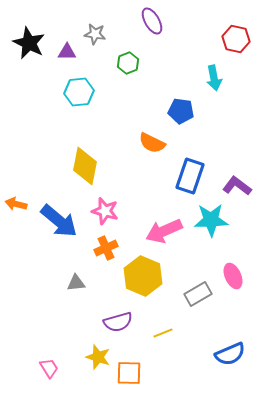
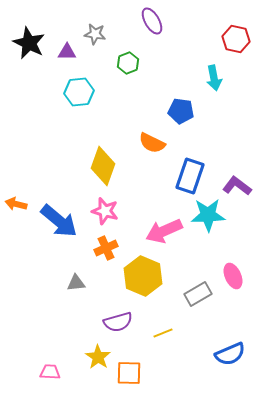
yellow diamond: moved 18 px right; rotated 9 degrees clockwise
cyan star: moved 3 px left, 5 px up
yellow star: rotated 15 degrees clockwise
pink trapezoid: moved 1 px right, 4 px down; rotated 55 degrees counterclockwise
